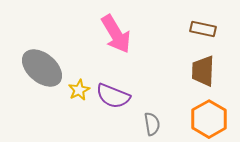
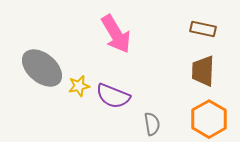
yellow star: moved 4 px up; rotated 15 degrees clockwise
